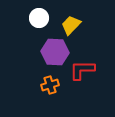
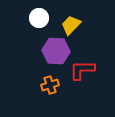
purple hexagon: moved 1 px right, 1 px up
